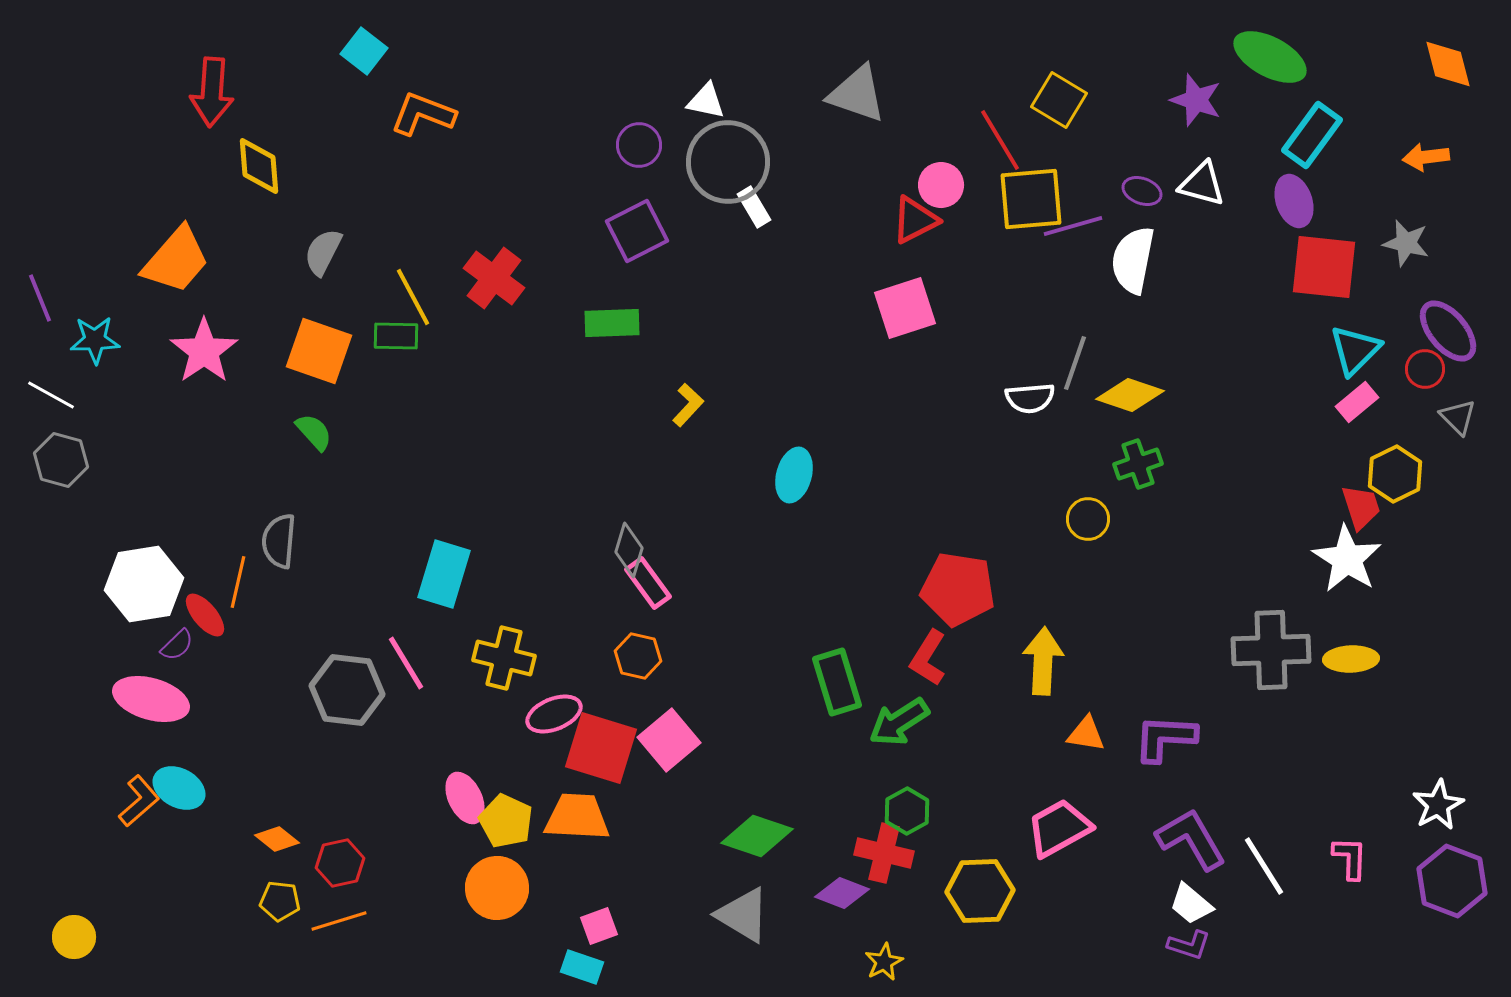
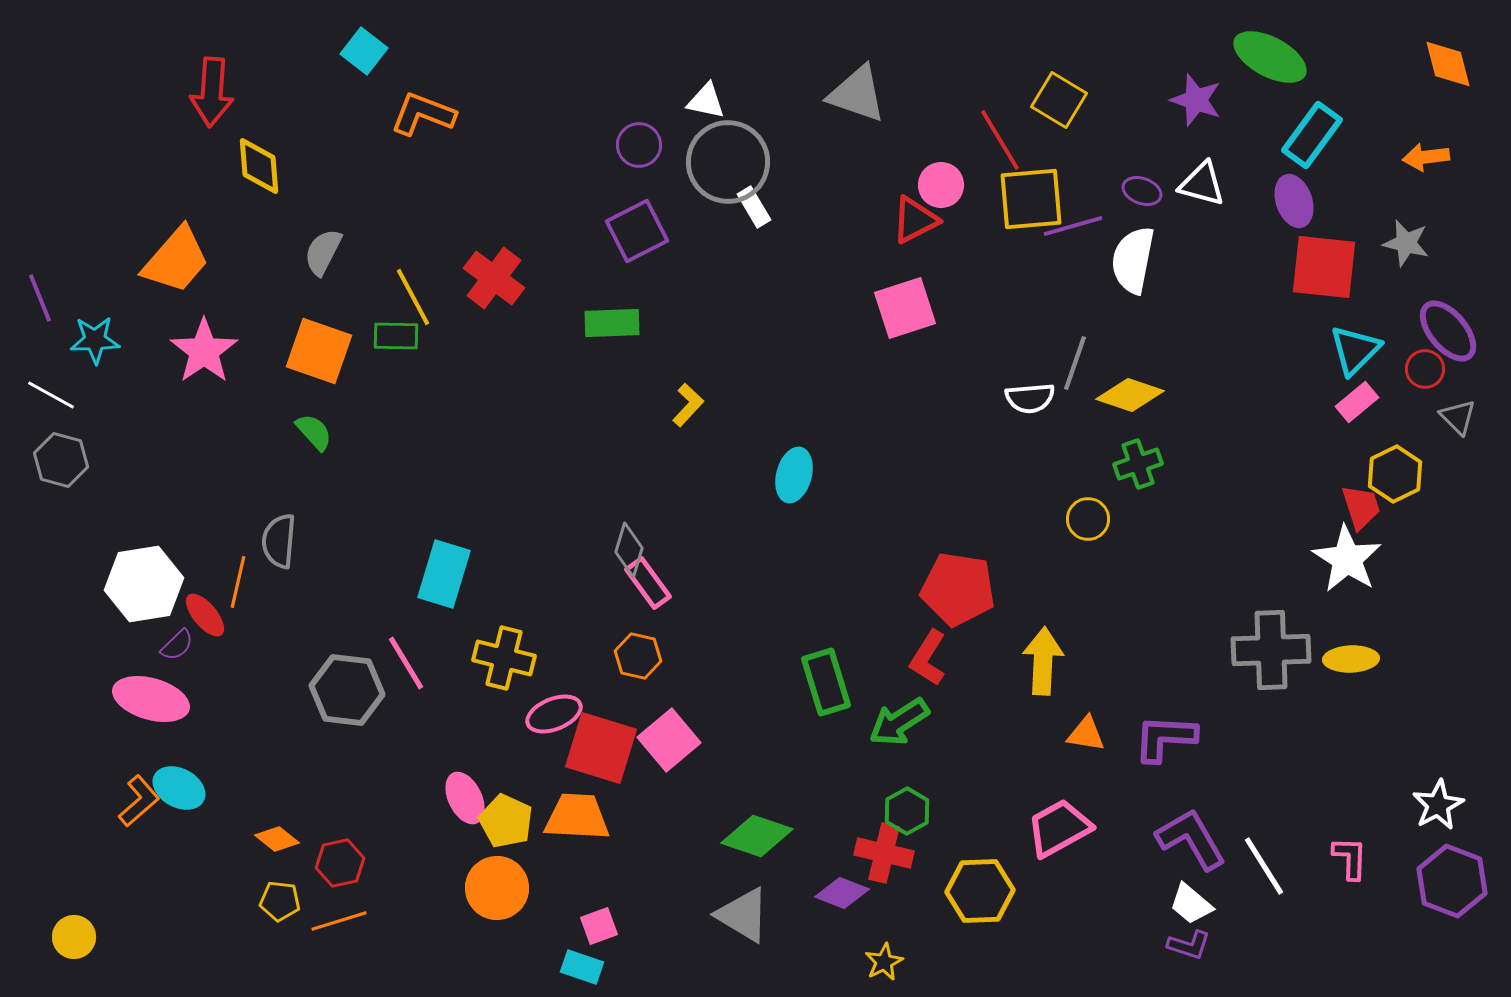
green rectangle at (837, 682): moved 11 px left
